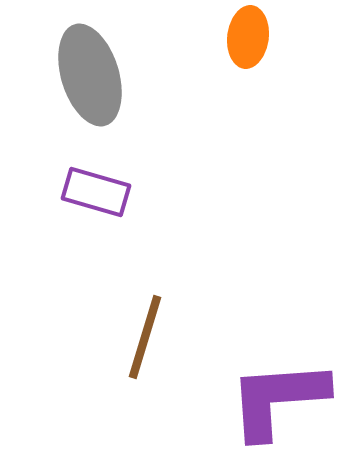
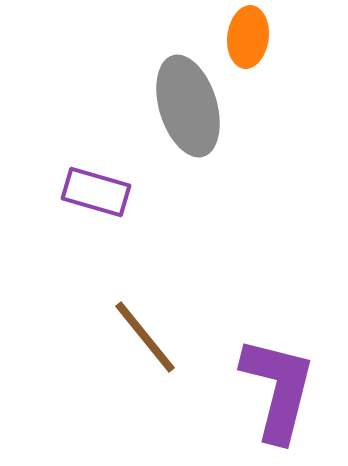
gray ellipse: moved 98 px right, 31 px down
brown line: rotated 56 degrees counterclockwise
purple L-shape: moved 10 px up; rotated 108 degrees clockwise
